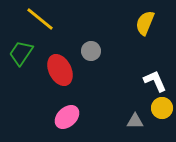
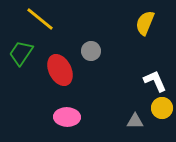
pink ellipse: rotated 45 degrees clockwise
